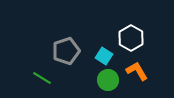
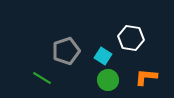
white hexagon: rotated 20 degrees counterclockwise
cyan square: moved 1 px left
orange L-shape: moved 9 px right, 6 px down; rotated 55 degrees counterclockwise
